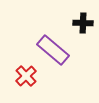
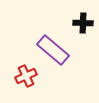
red cross: rotated 20 degrees clockwise
